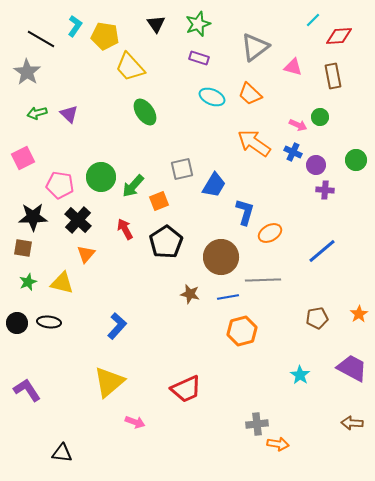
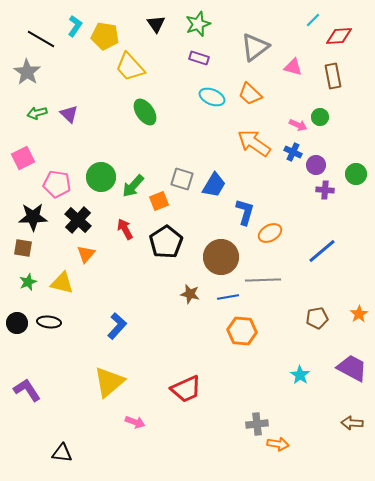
green circle at (356, 160): moved 14 px down
gray square at (182, 169): moved 10 px down; rotated 30 degrees clockwise
pink pentagon at (60, 185): moved 3 px left, 1 px up
orange hexagon at (242, 331): rotated 20 degrees clockwise
